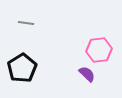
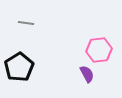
black pentagon: moved 3 px left, 1 px up
purple semicircle: rotated 18 degrees clockwise
